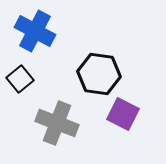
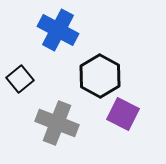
blue cross: moved 23 px right, 1 px up
black hexagon: moved 1 px right, 2 px down; rotated 21 degrees clockwise
